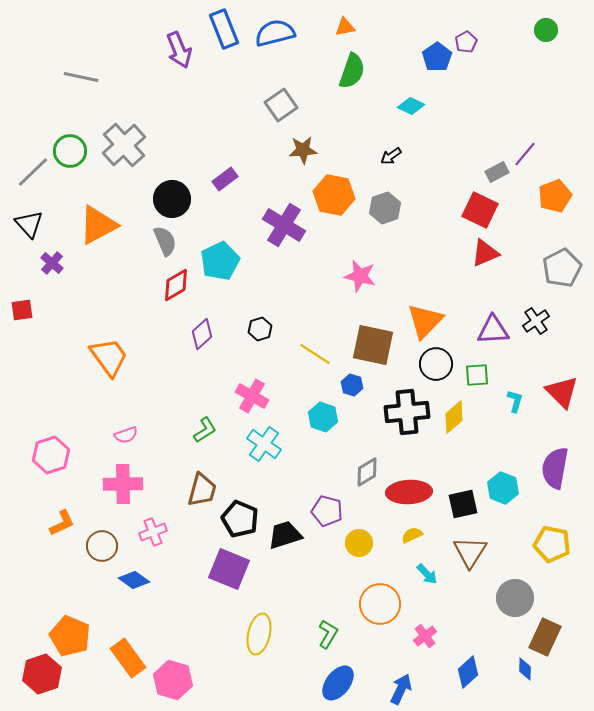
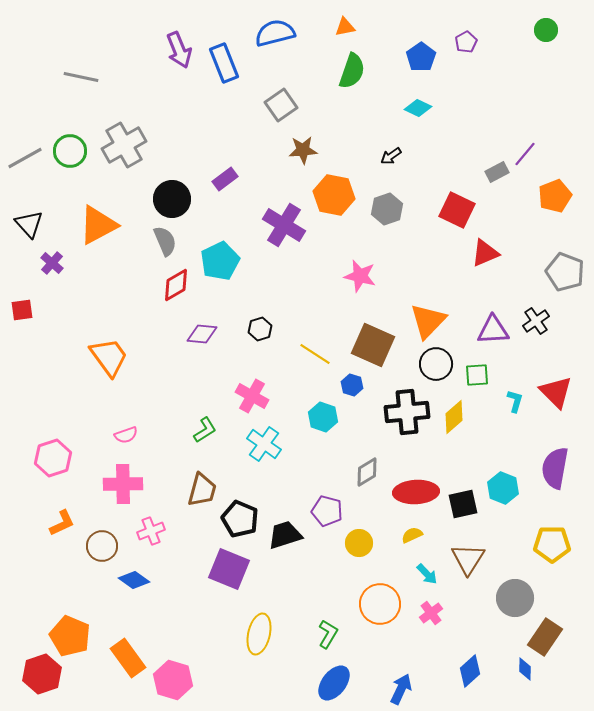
blue rectangle at (224, 29): moved 34 px down
blue pentagon at (437, 57): moved 16 px left
cyan diamond at (411, 106): moved 7 px right, 2 px down
gray cross at (124, 145): rotated 12 degrees clockwise
gray line at (33, 172): moved 8 px left, 14 px up; rotated 15 degrees clockwise
gray hexagon at (385, 208): moved 2 px right, 1 px down
red square at (480, 210): moved 23 px left
gray pentagon at (562, 268): moved 3 px right, 4 px down; rotated 24 degrees counterclockwise
orange triangle at (425, 321): moved 3 px right
purple diamond at (202, 334): rotated 48 degrees clockwise
brown square at (373, 345): rotated 12 degrees clockwise
red triangle at (562, 392): moved 6 px left
pink hexagon at (51, 455): moved 2 px right, 3 px down
red ellipse at (409, 492): moved 7 px right
pink cross at (153, 532): moved 2 px left, 1 px up
yellow pentagon at (552, 544): rotated 12 degrees counterclockwise
brown triangle at (470, 552): moved 2 px left, 7 px down
pink cross at (425, 636): moved 6 px right, 23 px up
brown rectangle at (545, 637): rotated 9 degrees clockwise
blue diamond at (468, 672): moved 2 px right, 1 px up
blue ellipse at (338, 683): moved 4 px left
